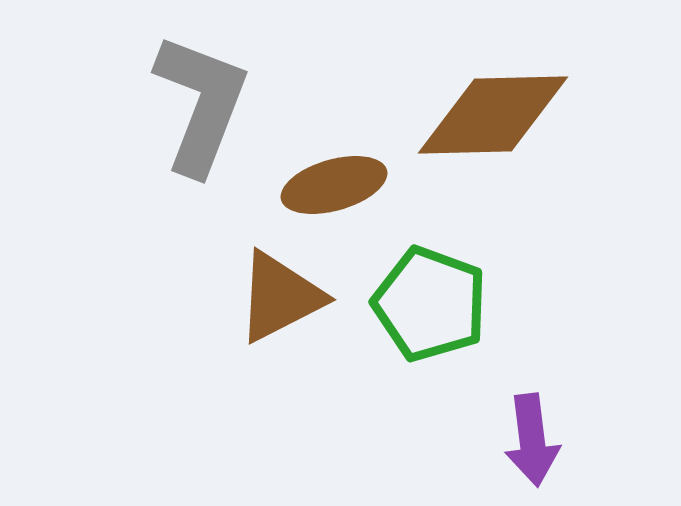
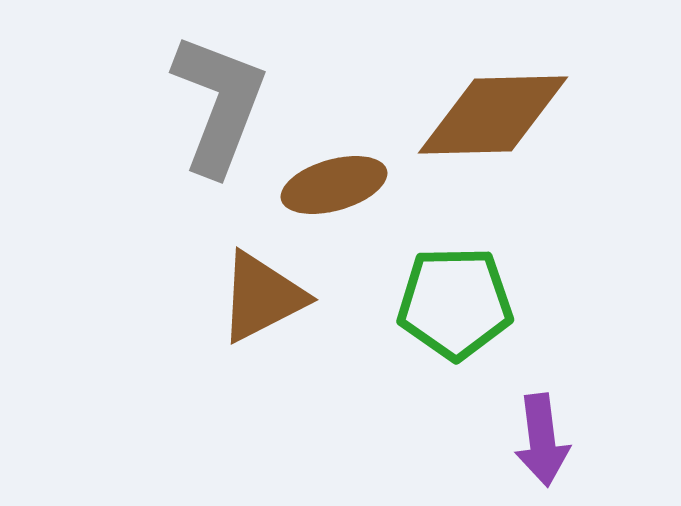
gray L-shape: moved 18 px right
brown triangle: moved 18 px left
green pentagon: moved 25 px right, 1 px up; rotated 21 degrees counterclockwise
purple arrow: moved 10 px right
